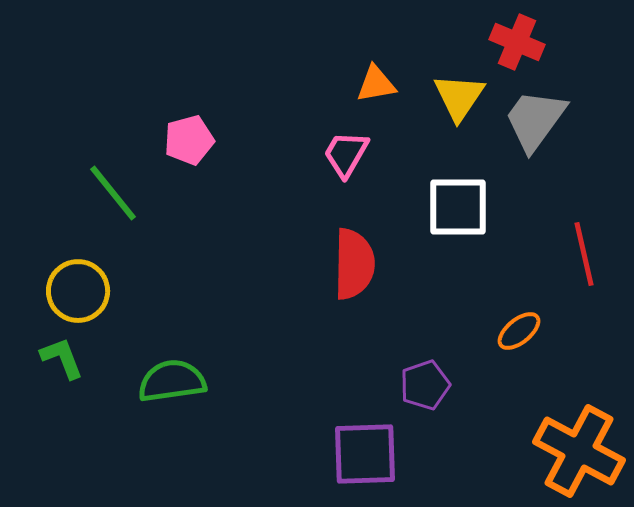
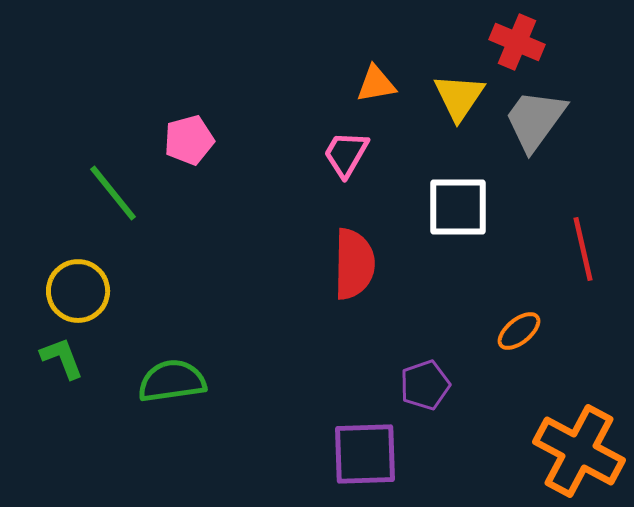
red line: moved 1 px left, 5 px up
